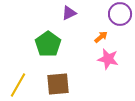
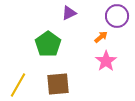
purple circle: moved 3 px left, 2 px down
pink star: moved 2 px left, 2 px down; rotated 25 degrees clockwise
